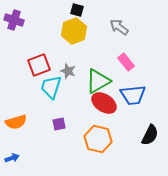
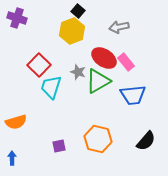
black square: moved 1 px right, 1 px down; rotated 24 degrees clockwise
purple cross: moved 3 px right, 2 px up
gray arrow: rotated 48 degrees counterclockwise
yellow hexagon: moved 2 px left
red square: rotated 25 degrees counterclockwise
gray star: moved 10 px right, 1 px down
red ellipse: moved 45 px up
purple square: moved 22 px down
black semicircle: moved 4 px left, 6 px down; rotated 15 degrees clockwise
blue arrow: rotated 72 degrees counterclockwise
